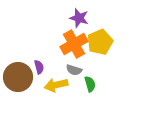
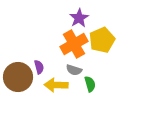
purple star: rotated 24 degrees clockwise
yellow pentagon: moved 2 px right, 2 px up
yellow arrow: rotated 15 degrees clockwise
